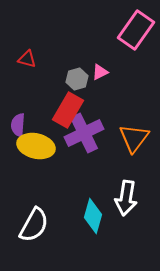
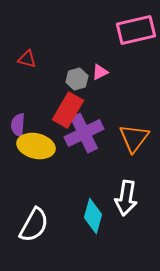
pink rectangle: rotated 42 degrees clockwise
